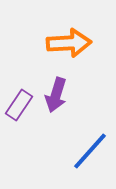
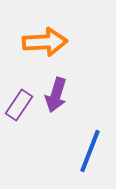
orange arrow: moved 24 px left, 1 px up
blue line: rotated 21 degrees counterclockwise
